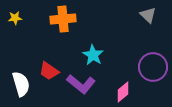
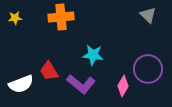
orange cross: moved 2 px left, 2 px up
cyan star: rotated 25 degrees counterclockwise
purple circle: moved 5 px left, 2 px down
red trapezoid: rotated 25 degrees clockwise
white semicircle: rotated 85 degrees clockwise
pink diamond: moved 6 px up; rotated 20 degrees counterclockwise
